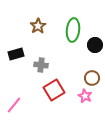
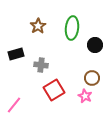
green ellipse: moved 1 px left, 2 px up
